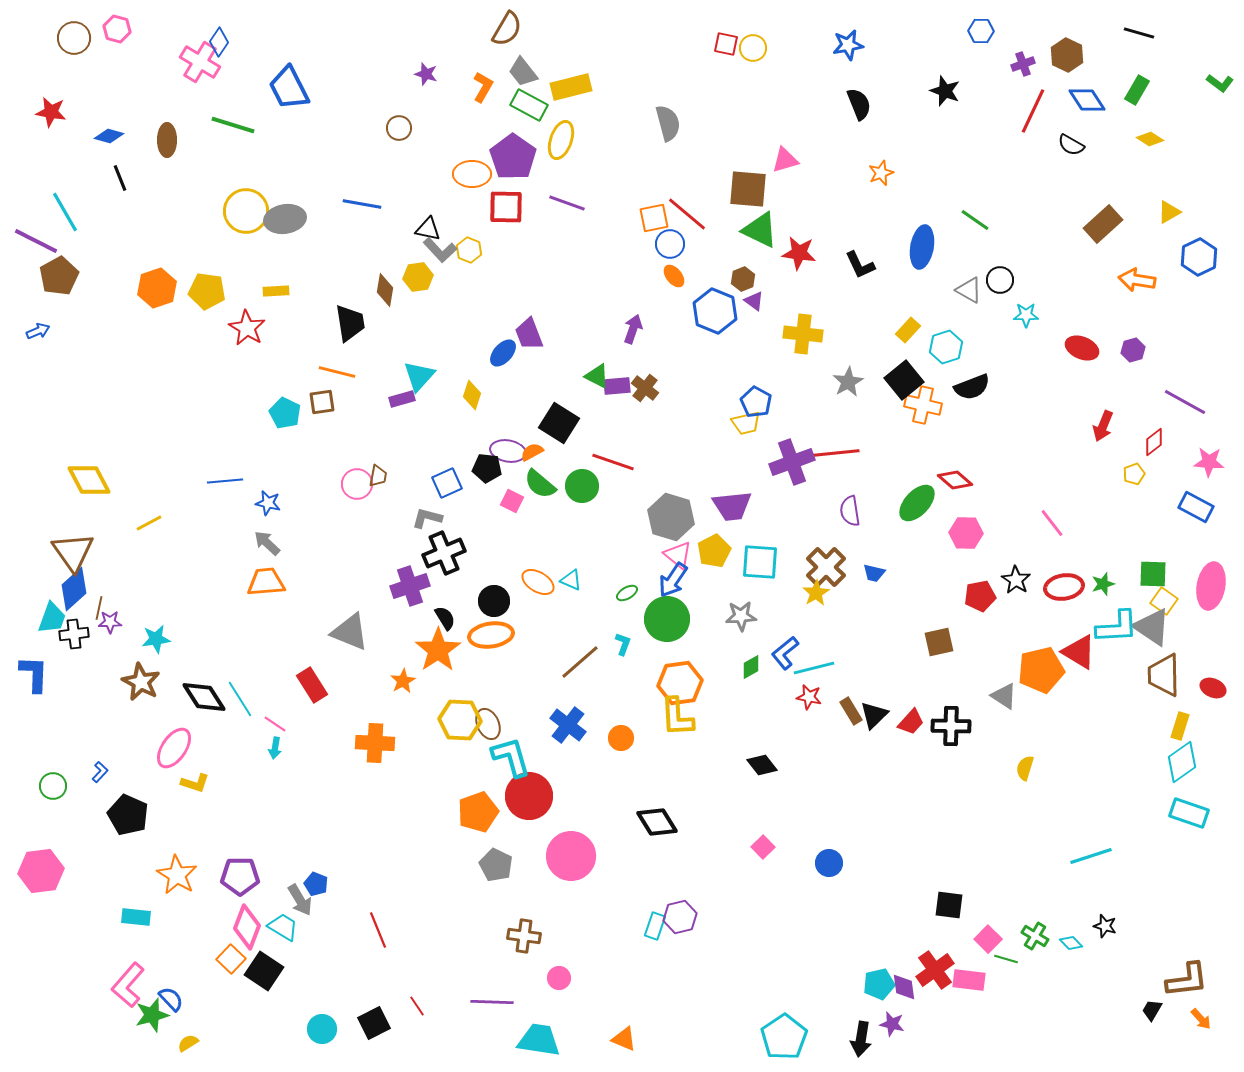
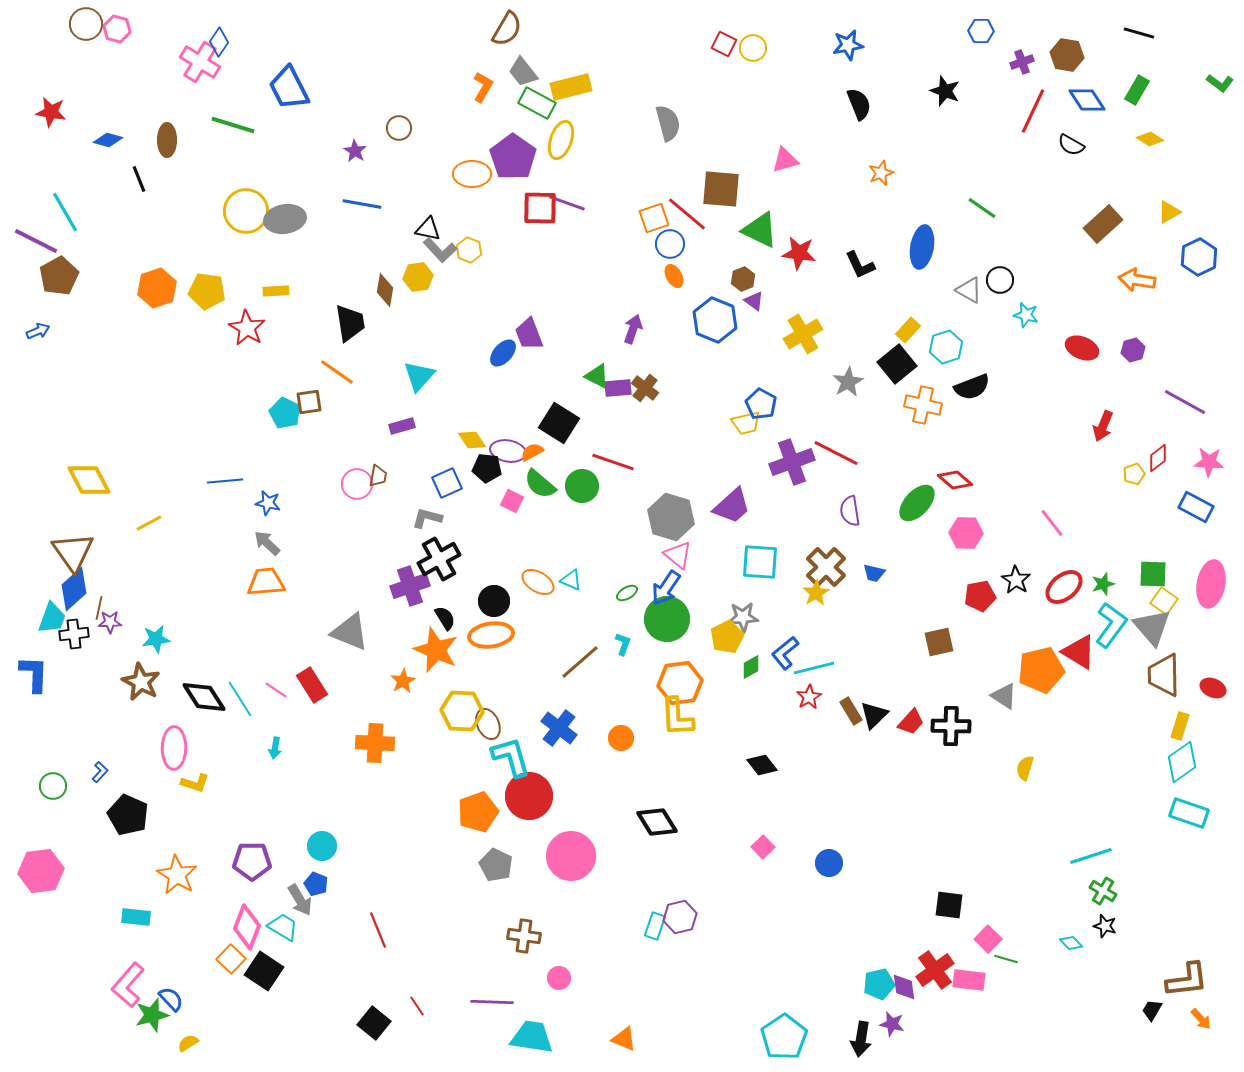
brown circle at (74, 38): moved 12 px right, 14 px up
red square at (726, 44): moved 2 px left; rotated 15 degrees clockwise
brown hexagon at (1067, 55): rotated 16 degrees counterclockwise
purple cross at (1023, 64): moved 1 px left, 2 px up
purple star at (426, 74): moved 71 px left, 77 px down; rotated 15 degrees clockwise
green rectangle at (529, 105): moved 8 px right, 2 px up
blue diamond at (109, 136): moved 1 px left, 4 px down
black line at (120, 178): moved 19 px right, 1 px down
brown square at (748, 189): moved 27 px left
red square at (506, 207): moved 34 px right, 1 px down
orange square at (654, 218): rotated 8 degrees counterclockwise
green line at (975, 220): moved 7 px right, 12 px up
orange ellipse at (674, 276): rotated 10 degrees clockwise
blue hexagon at (715, 311): moved 9 px down
cyan star at (1026, 315): rotated 15 degrees clockwise
yellow cross at (803, 334): rotated 36 degrees counterclockwise
orange line at (337, 372): rotated 21 degrees clockwise
black square at (904, 380): moved 7 px left, 16 px up
purple rectangle at (617, 386): moved 1 px right, 2 px down
yellow diamond at (472, 395): moved 45 px down; rotated 52 degrees counterclockwise
purple rectangle at (402, 399): moved 27 px down
brown square at (322, 402): moved 13 px left
blue pentagon at (756, 402): moved 5 px right, 2 px down
red diamond at (1154, 442): moved 4 px right, 16 px down
red line at (836, 453): rotated 33 degrees clockwise
purple trapezoid at (732, 506): rotated 36 degrees counterclockwise
yellow pentagon at (714, 551): moved 13 px right, 86 px down
black cross at (444, 553): moved 5 px left, 6 px down; rotated 6 degrees counterclockwise
blue arrow at (673, 580): moved 7 px left, 8 px down
pink ellipse at (1211, 586): moved 2 px up
red ellipse at (1064, 587): rotated 30 degrees counterclockwise
gray star at (741, 616): moved 2 px right, 1 px down
cyan L-shape at (1117, 627): moved 6 px left, 2 px up; rotated 51 degrees counterclockwise
gray triangle at (1152, 627): rotated 15 degrees clockwise
orange star at (438, 650): moved 2 px left; rotated 15 degrees counterclockwise
red star at (809, 697): rotated 30 degrees clockwise
yellow hexagon at (460, 720): moved 2 px right, 9 px up
pink line at (275, 724): moved 1 px right, 34 px up
blue cross at (568, 725): moved 9 px left, 3 px down
pink ellipse at (174, 748): rotated 33 degrees counterclockwise
purple pentagon at (240, 876): moved 12 px right, 15 px up
green cross at (1035, 936): moved 68 px right, 45 px up
black square at (374, 1023): rotated 24 degrees counterclockwise
cyan circle at (322, 1029): moved 183 px up
cyan trapezoid at (539, 1040): moved 7 px left, 3 px up
